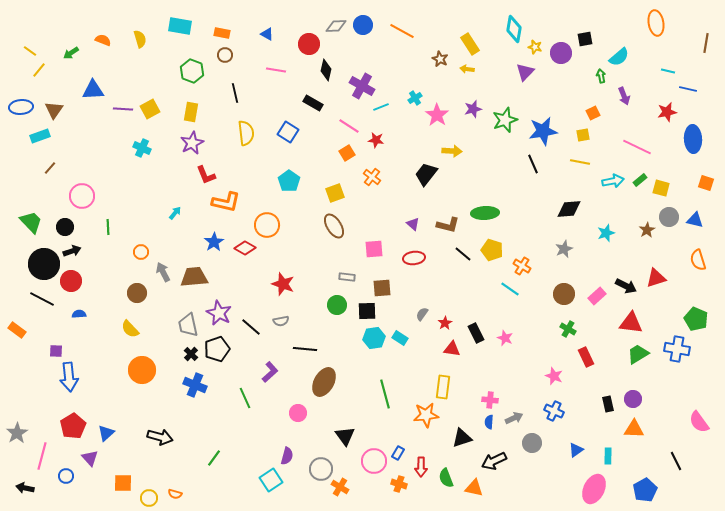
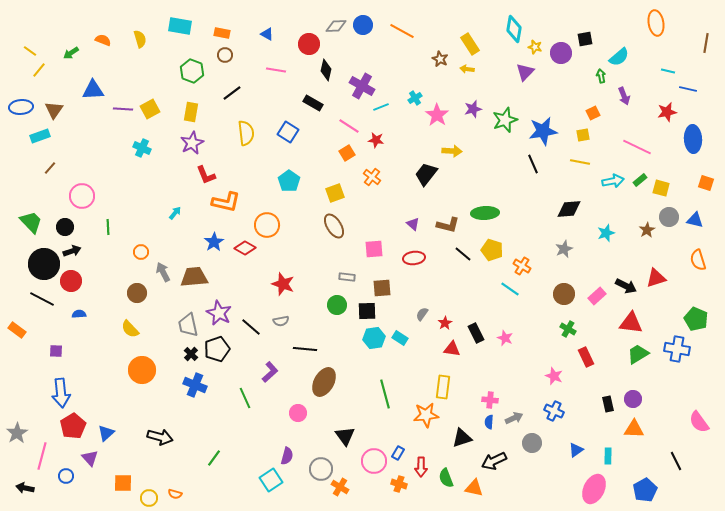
black line at (235, 93): moved 3 px left; rotated 66 degrees clockwise
blue arrow at (69, 377): moved 8 px left, 16 px down
